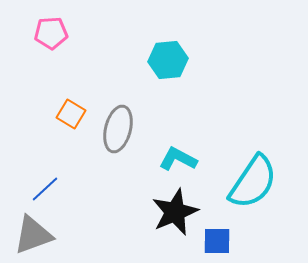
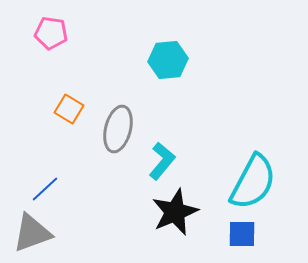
pink pentagon: rotated 12 degrees clockwise
orange square: moved 2 px left, 5 px up
cyan L-shape: moved 16 px left, 2 px down; rotated 102 degrees clockwise
cyan semicircle: rotated 6 degrees counterclockwise
gray triangle: moved 1 px left, 2 px up
blue square: moved 25 px right, 7 px up
